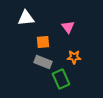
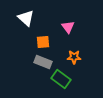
white triangle: rotated 48 degrees clockwise
green rectangle: rotated 30 degrees counterclockwise
